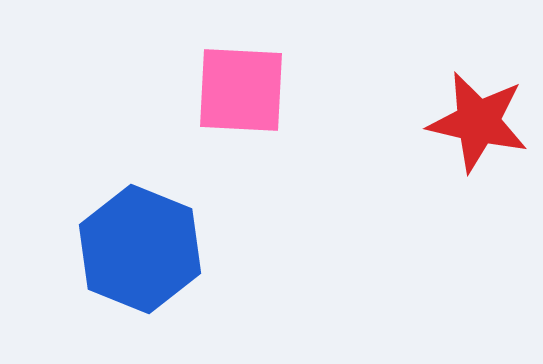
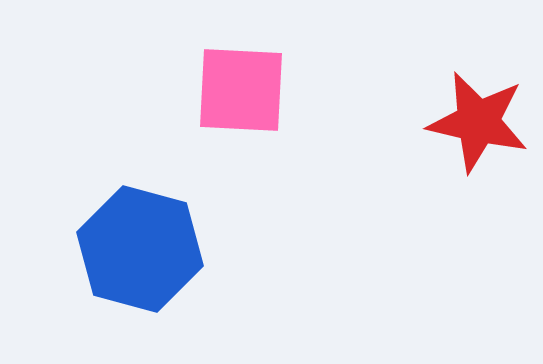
blue hexagon: rotated 7 degrees counterclockwise
